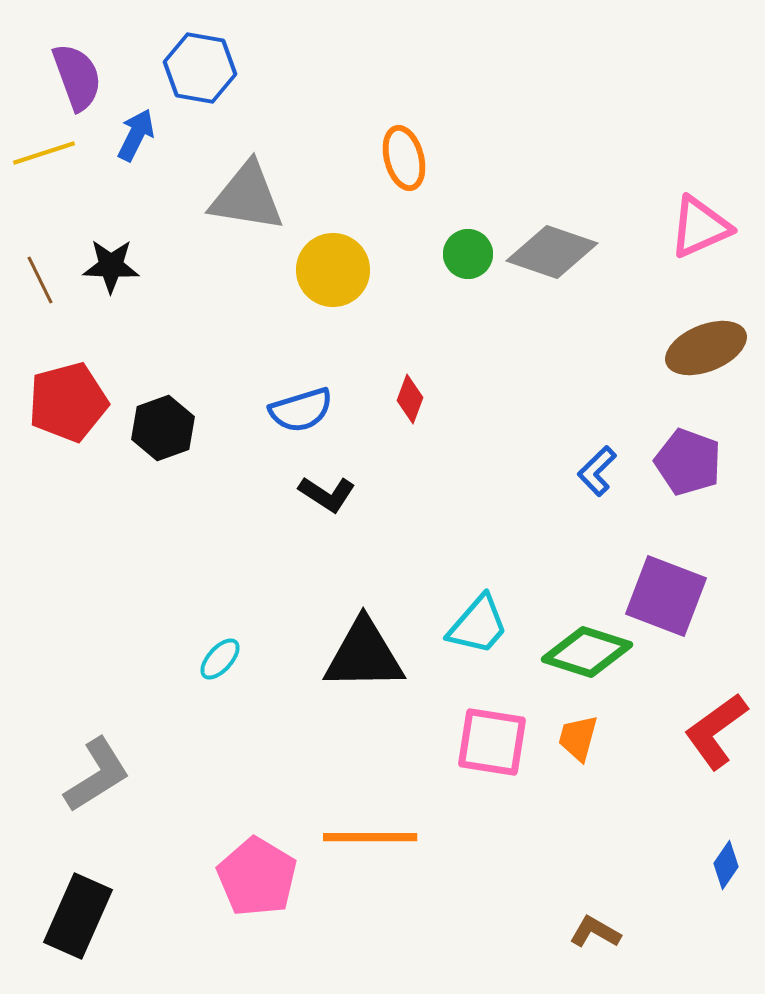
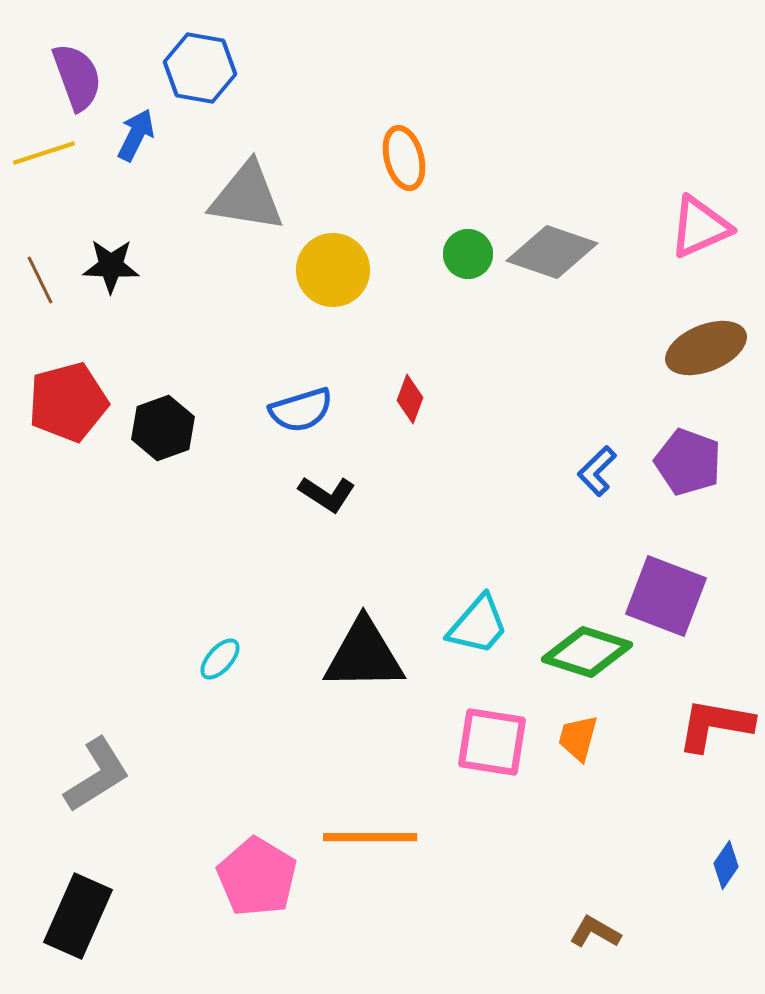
red L-shape: moved 1 px left, 6 px up; rotated 46 degrees clockwise
